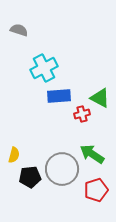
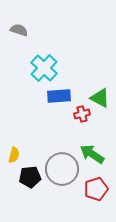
cyan cross: rotated 20 degrees counterclockwise
red pentagon: moved 1 px up
